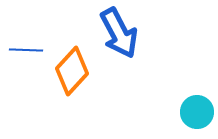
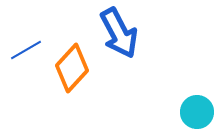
blue line: rotated 32 degrees counterclockwise
orange diamond: moved 3 px up
